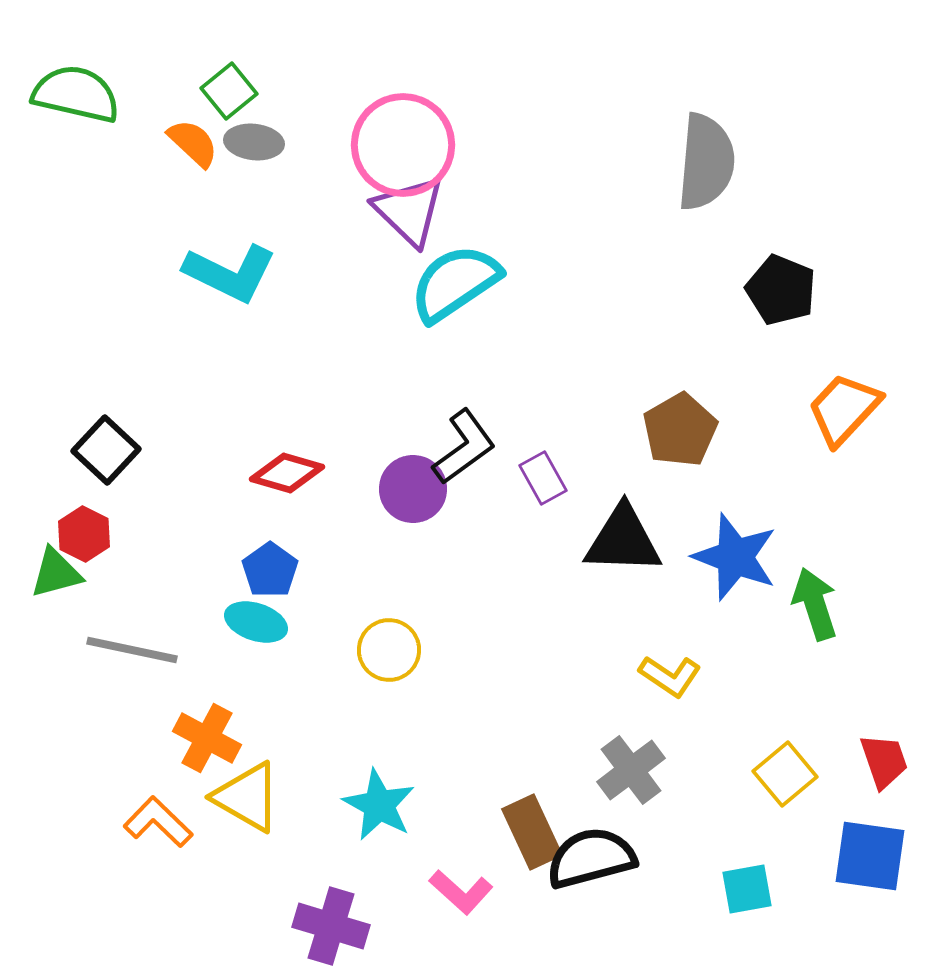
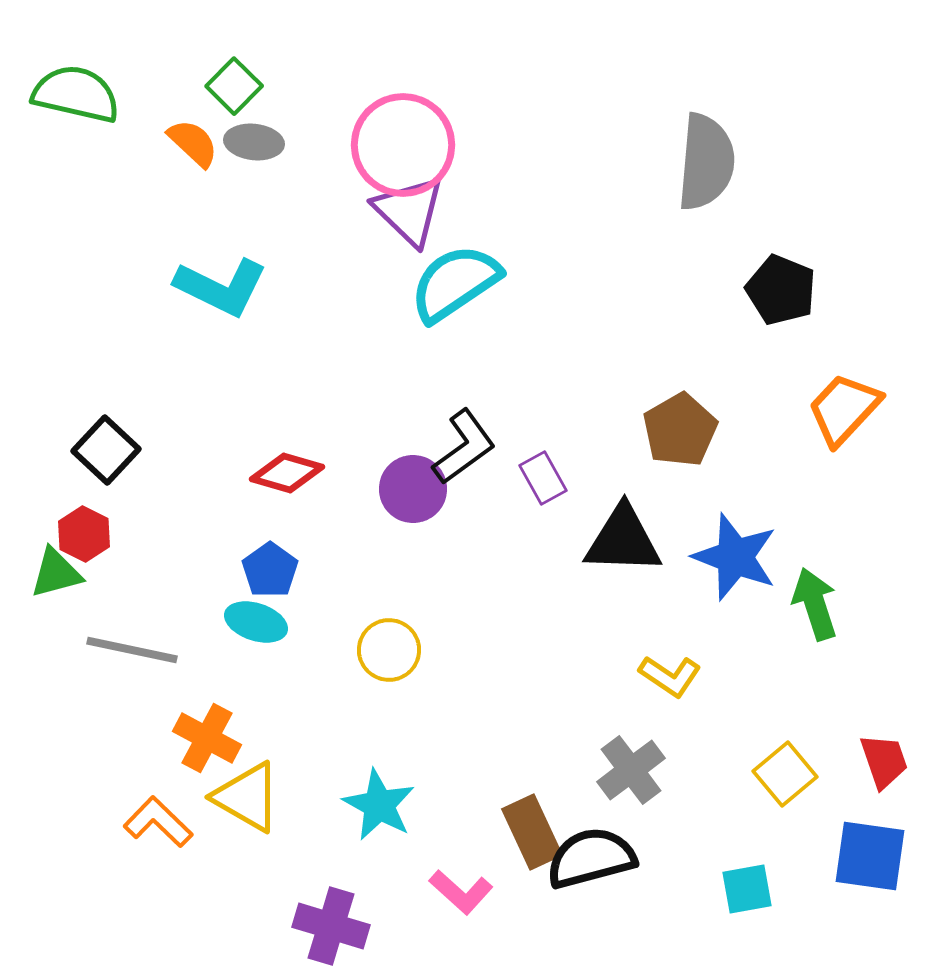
green square: moved 5 px right, 5 px up; rotated 6 degrees counterclockwise
cyan L-shape: moved 9 px left, 14 px down
